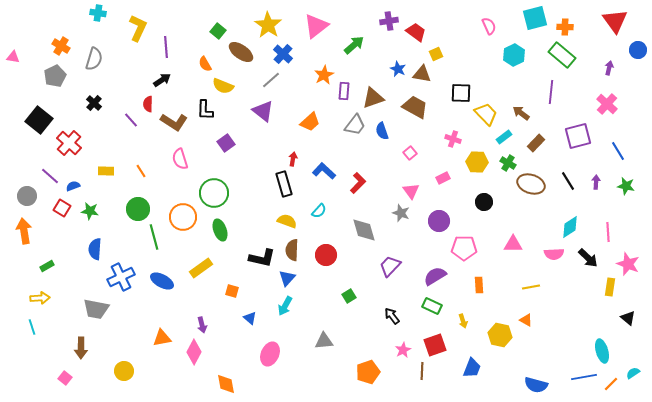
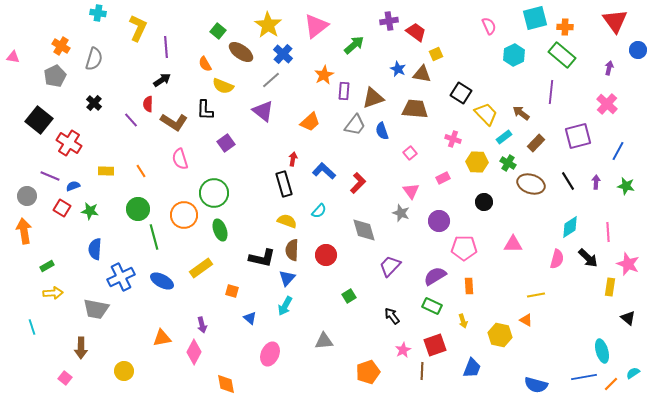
black square at (461, 93): rotated 30 degrees clockwise
brown trapezoid at (415, 107): moved 2 px down; rotated 24 degrees counterclockwise
red cross at (69, 143): rotated 10 degrees counterclockwise
blue line at (618, 151): rotated 60 degrees clockwise
purple line at (50, 176): rotated 18 degrees counterclockwise
orange circle at (183, 217): moved 1 px right, 2 px up
pink semicircle at (554, 254): moved 3 px right, 5 px down; rotated 72 degrees counterclockwise
orange rectangle at (479, 285): moved 10 px left, 1 px down
yellow line at (531, 287): moved 5 px right, 8 px down
yellow arrow at (40, 298): moved 13 px right, 5 px up
